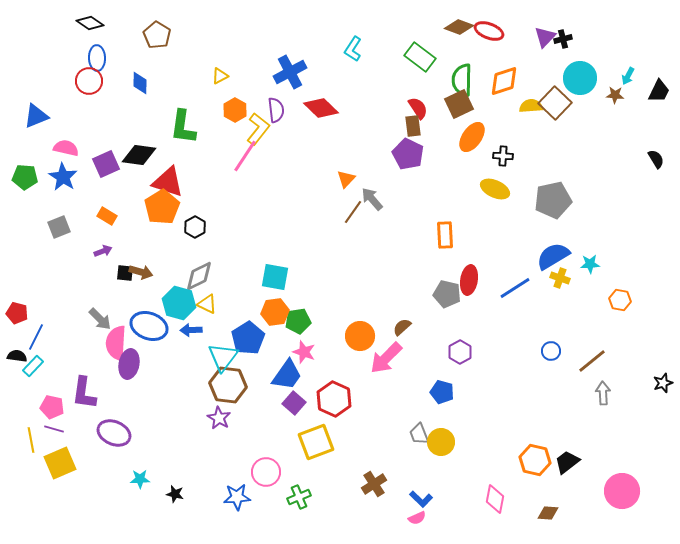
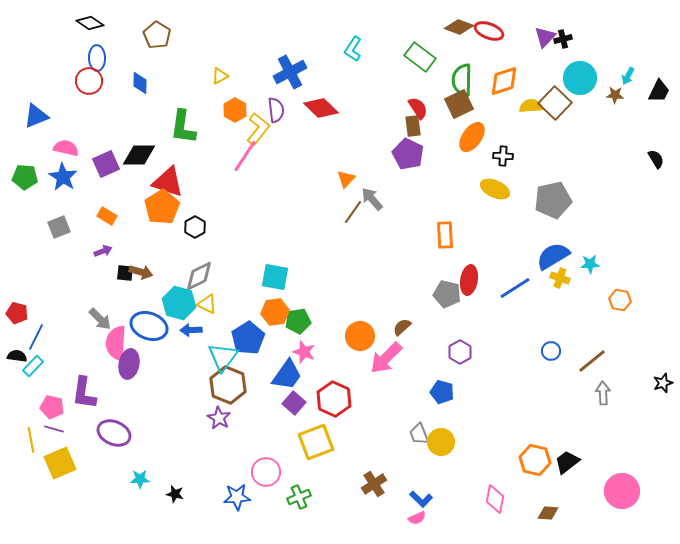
black diamond at (139, 155): rotated 8 degrees counterclockwise
brown hexagon at (228, 385): rotated 15 degrees clockwise
